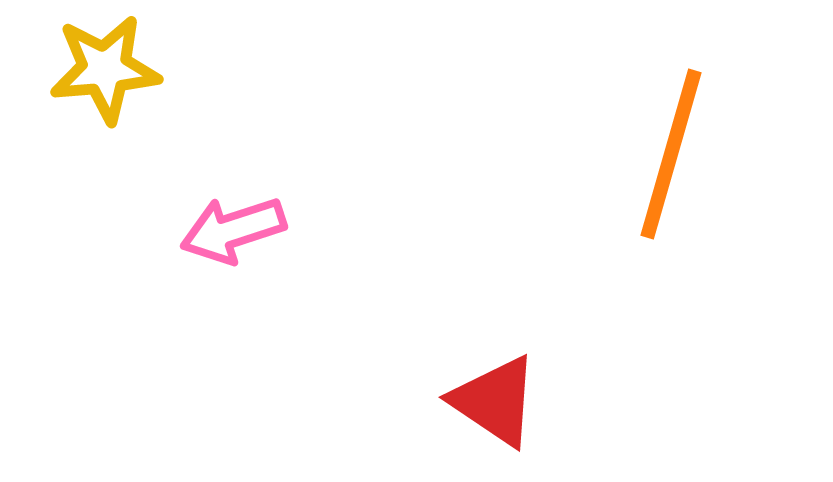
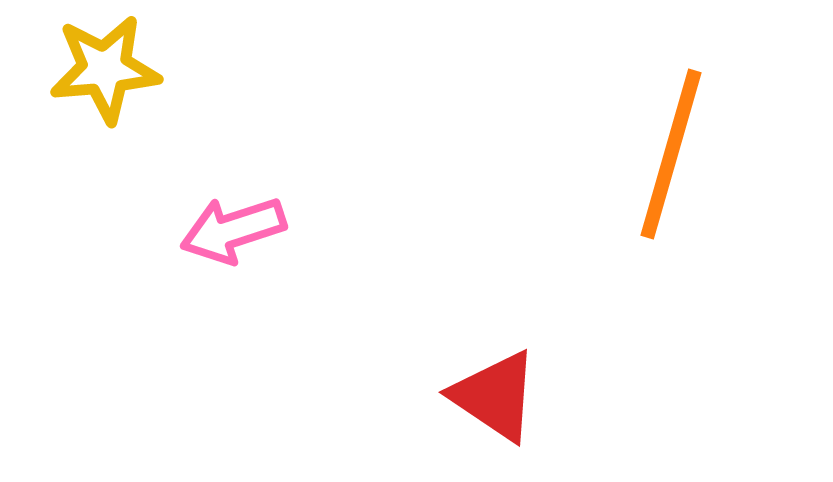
red triangle: moved 5 px up
